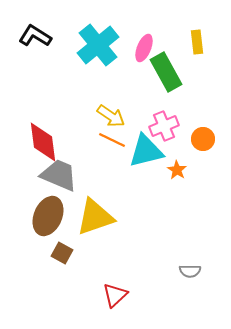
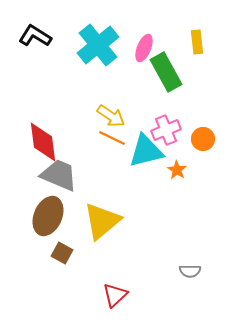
pink cross: moved 2 px right, 4 px down
orange line: moved 2 px up
yellow triangle: moved 7 px right, 4 px down; rotated 21 degrees counterclockwise
